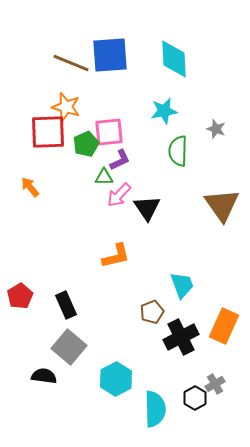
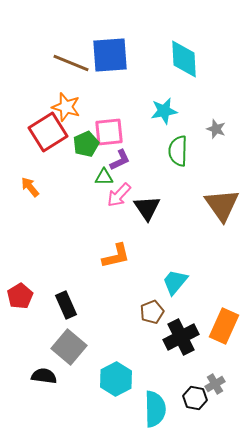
cyan diamond: moved 10 px right
red square: rotated 30 degrees counterclockwise
cyan trapezoid: moved 7 px left, 3 px up; rotated 120 degrees counterclockwise
black hexagon: rotated 20 degrees counterclockwise
